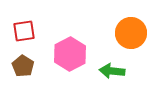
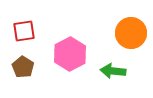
brown pentagon: moved 1 px down
green arrow: moved 1 px right
